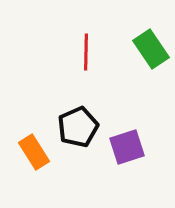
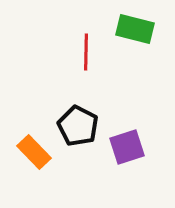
green rectangle: moved 16 px left, 20 px up; rotated 42 degrees counterclockwise
black pentagon: moved 1 px up; rotated 21 degrees counterclockwise
orange rectangle: rotated 12 degrees counterclockwise
